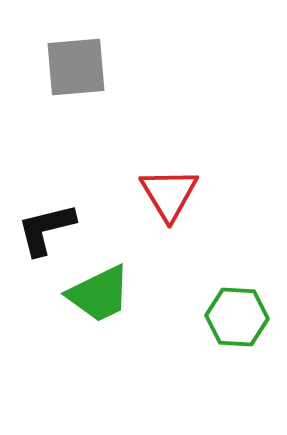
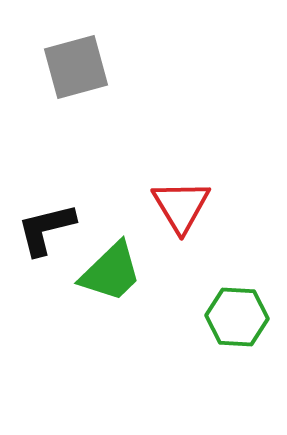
gray square: rotated 10 degrees counterclockwise
red triangle: moved 12 px right, 12 px down
green trapezoid: moved 12 px right, 22 px up; rotated 18 degrees counterclockwise
